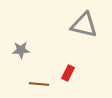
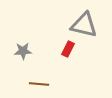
gray star: moved 2 px right, 1 px down
red rectangle: moved 24 px up
